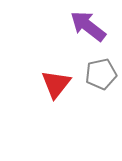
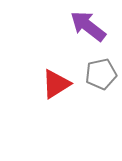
red triangle: rotated 20 degrees clockwise
